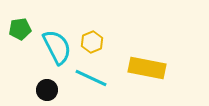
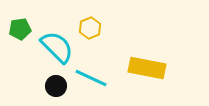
yellow hexagon: moved 2 px left, 14 px up
cyan semicircle: rotated 18 degrees counterclockwise
black circle: moved 9 px right, 4 px up
